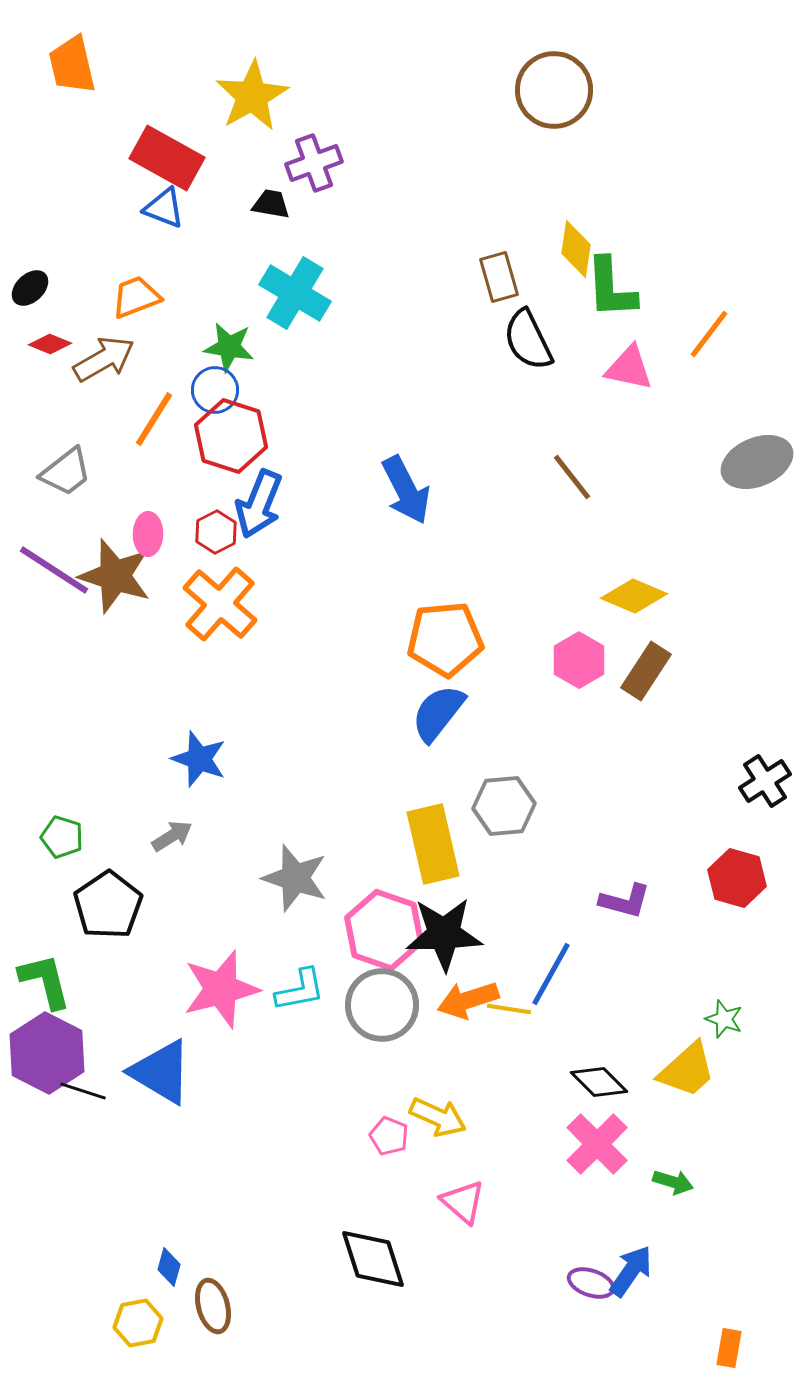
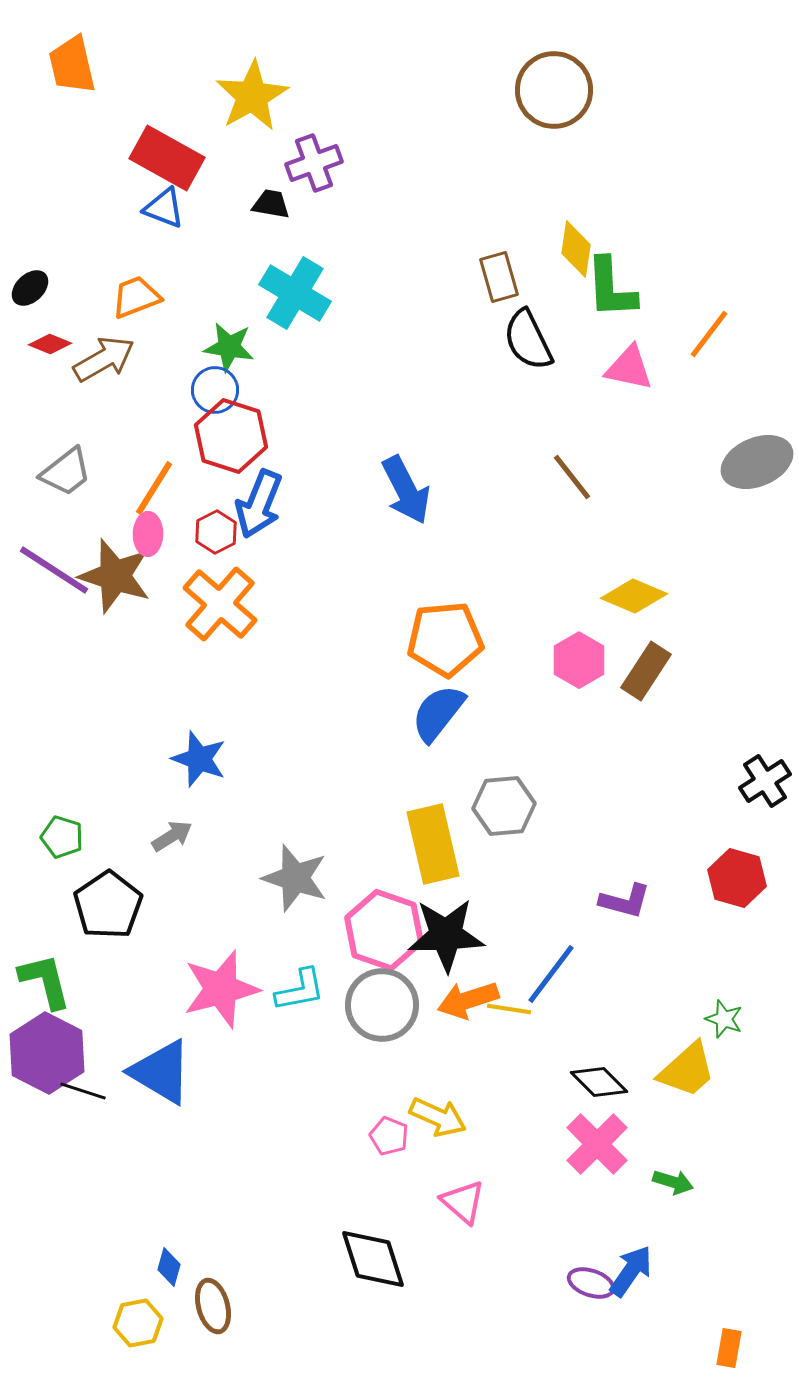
orange line at (154, 419): moved 69 px down
black star at (444, 934): moved 2 px right, 1 px down
blue line at (551, 974): rotated 8 degrees clockwise
